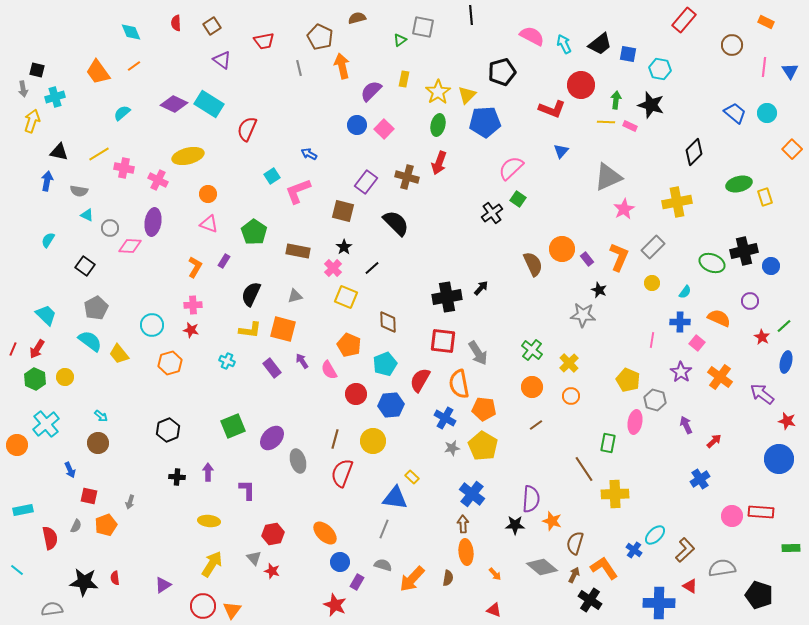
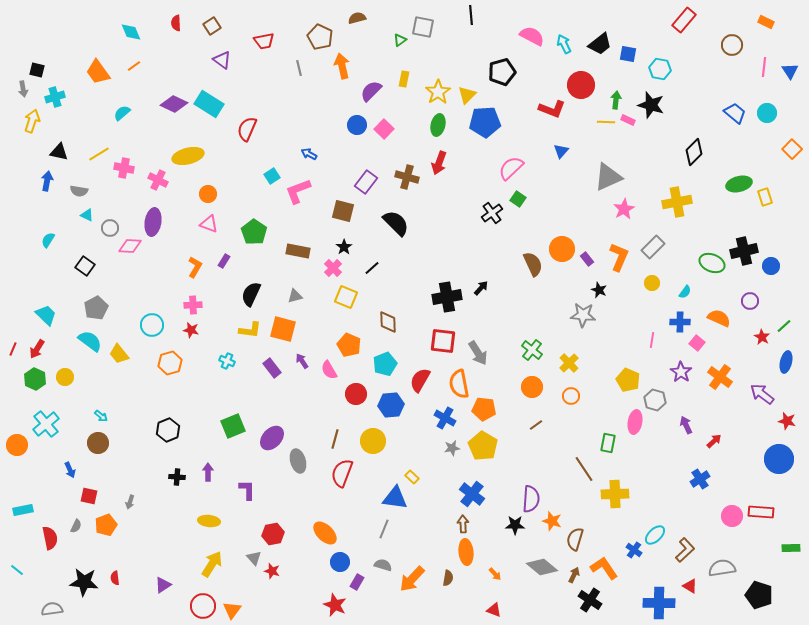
pink rectangle at (630, 126): moved 2 px left, 6 px up
brown semicircle at (575, 543): moved 4 px up
